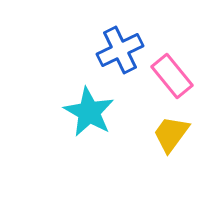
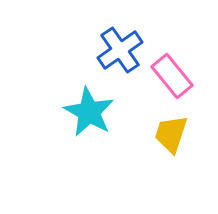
blue cross: rotated 9 degrees counterclockwise
yellow trapezoid: rotated 18 degrees counterclockwise
